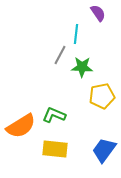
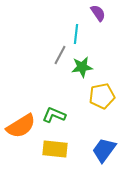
green star: rotated 10 degrees counterclockwise
